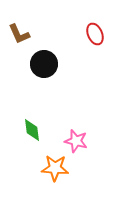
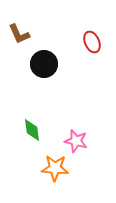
red ellipse: moved 3 px left, 8 px down
